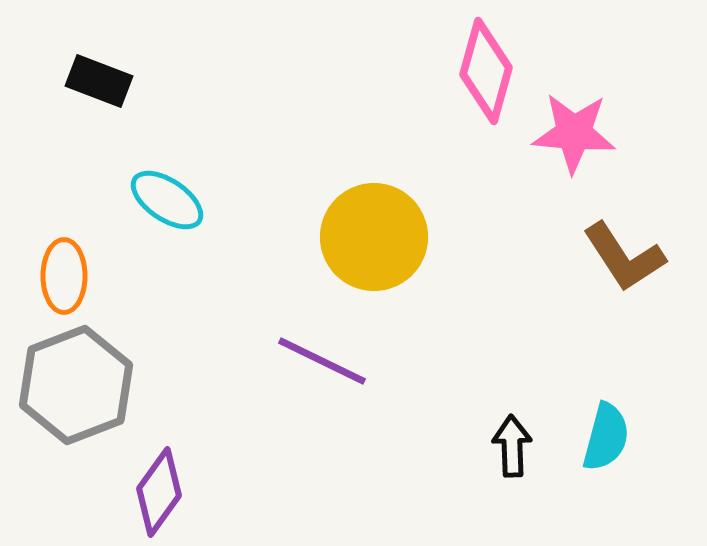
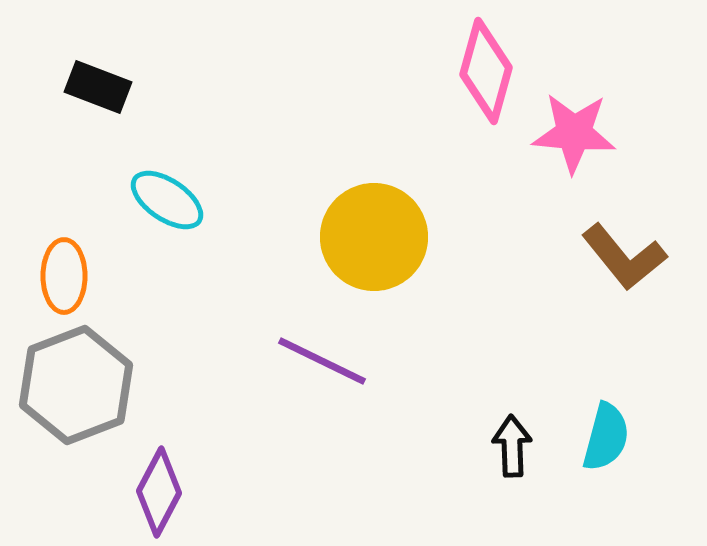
black rectangle: moved 1 px left, 6 px down
brown L-shape: rotated 6 degrees counterclockwise
purple diamond: rotated 8 degrees counterclockwise
